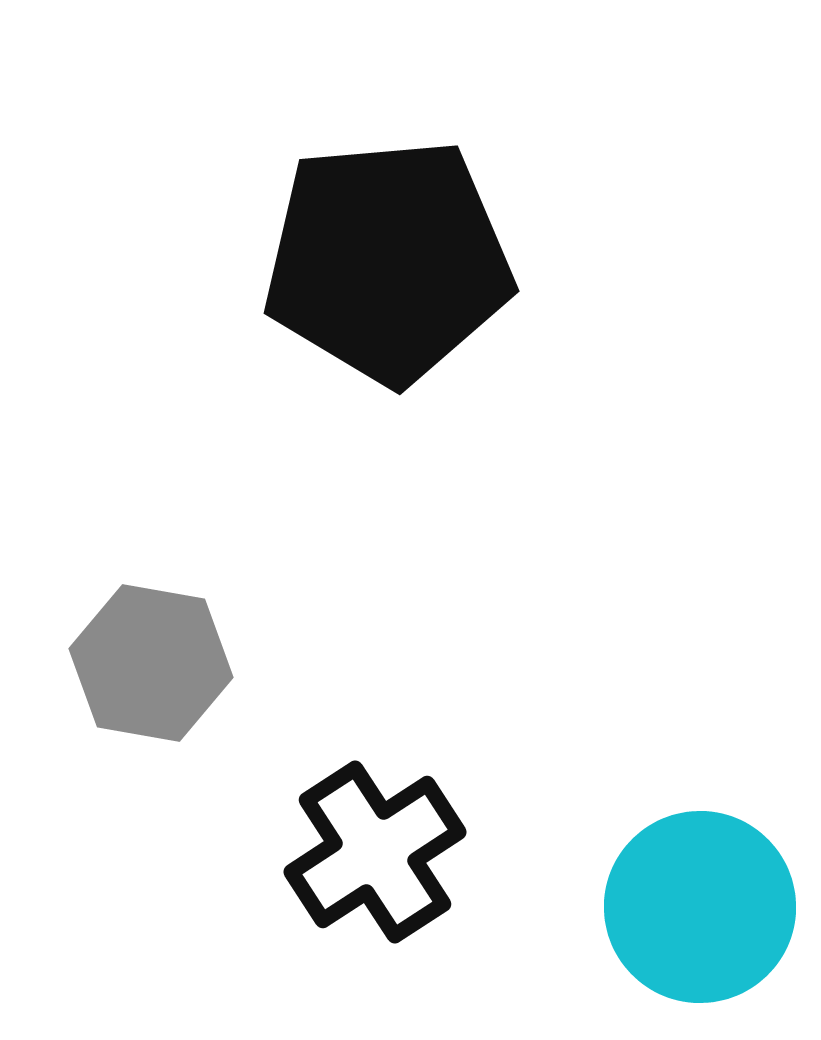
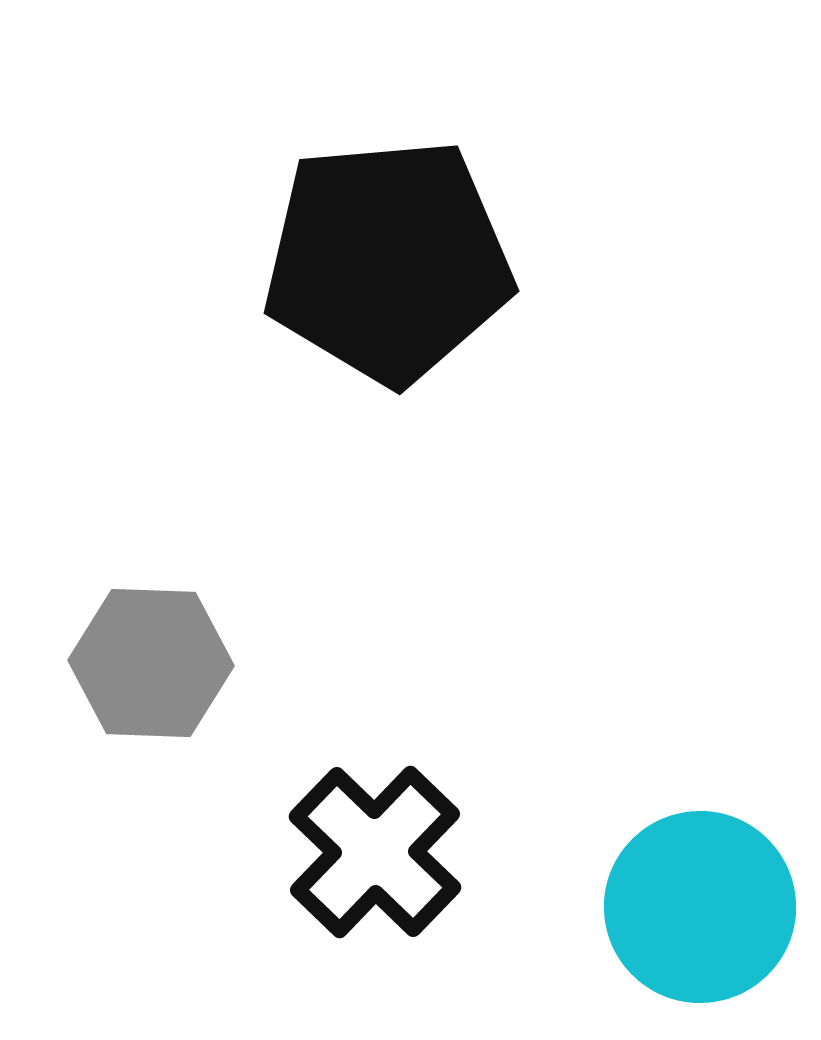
gray hexagon: rotated 8 degrees counterclockwise
black cross: rotated 13 degrees counterclockwise
